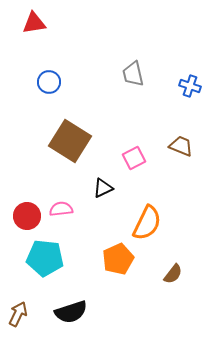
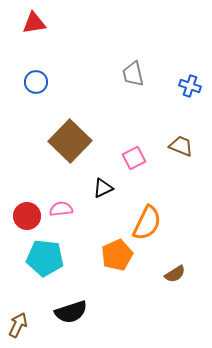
blue circle: moved 13 px left
brown square: rotated 12 degrees clockwise
orange pentagon: moved 1 px left, 4 px up
brown semicircle: moved 2 px right; rotated 20 degrees clockwise
brown arrow: moved 11 px down
